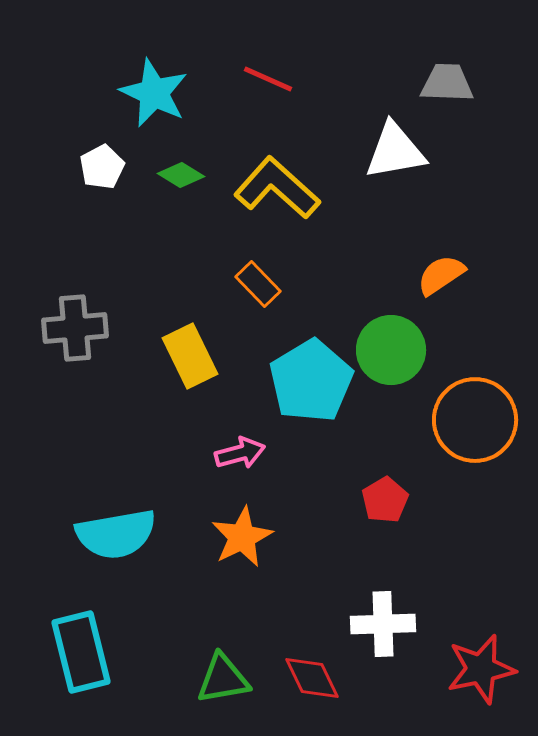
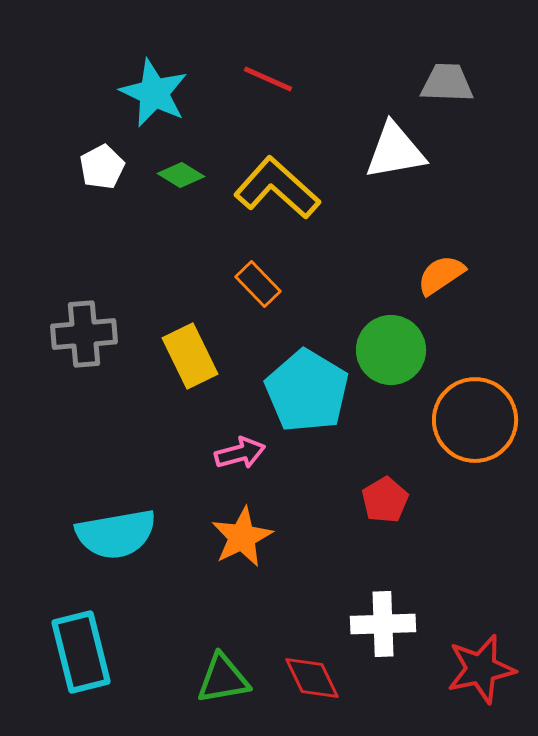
gray cross: moved 9 px right, 6 px down
cyan pentagon: moved 4 px left, 10 px down; rotated 10 degrees counterclockwise
